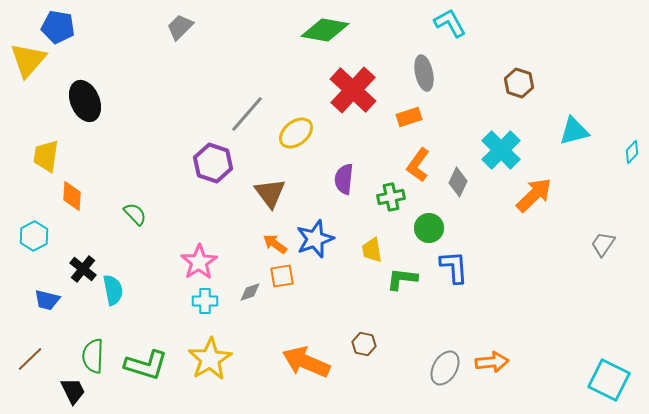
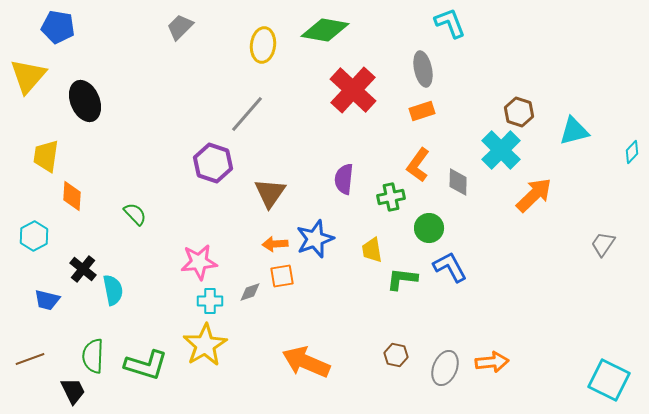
cyan L-shape at (450, 23): rotated 8 degrees clockwise
yellow triangle at (28, 60): moved 16 px down
gray ellipse at (424, 73): moved 1 px left, 4 px up
brown hexagon at (519, 83): moved 29 px down
orange rectangle at (409, 117): moved 13 px right, 6 px up
yellow ellipse at (296, 133): moved 33 px left, 88 px up; rotated 44 degrees counterclockwise
gray diamond at (458, 182): rotated 24 degrees counterclockwise
brown triangle at (270, 193): rotated 12 degrees clockwise
orange arrow at (275, 244): rotated 40 degrees counterclockwise
pink star at (199, 262): rotated 27 degrees clockwise
blue L-shape at (454, 267): moved 4 px left; rotated 24 degrees counterclockwise
cyan cross at (205, 301): moved 5 px right
brown hexagon at (364, 344): moved 32 px right, 11 px down
brown line at (30, 359): rotated 24 degrees clockwise
yellow star at (210, 359): moved 5 px left, 14 px up
gray ellipse at (445, 368): rotated 8 degrees counterclockwise
